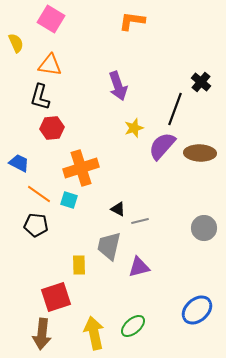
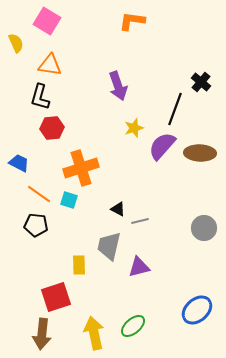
pink square: moved 4 px left, 2 px down
